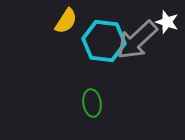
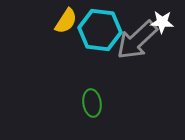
white star: moved 5 px left; rotated 15 degrees counterclockwise
cyan hexagon: moved 4 px left, 11 px up
